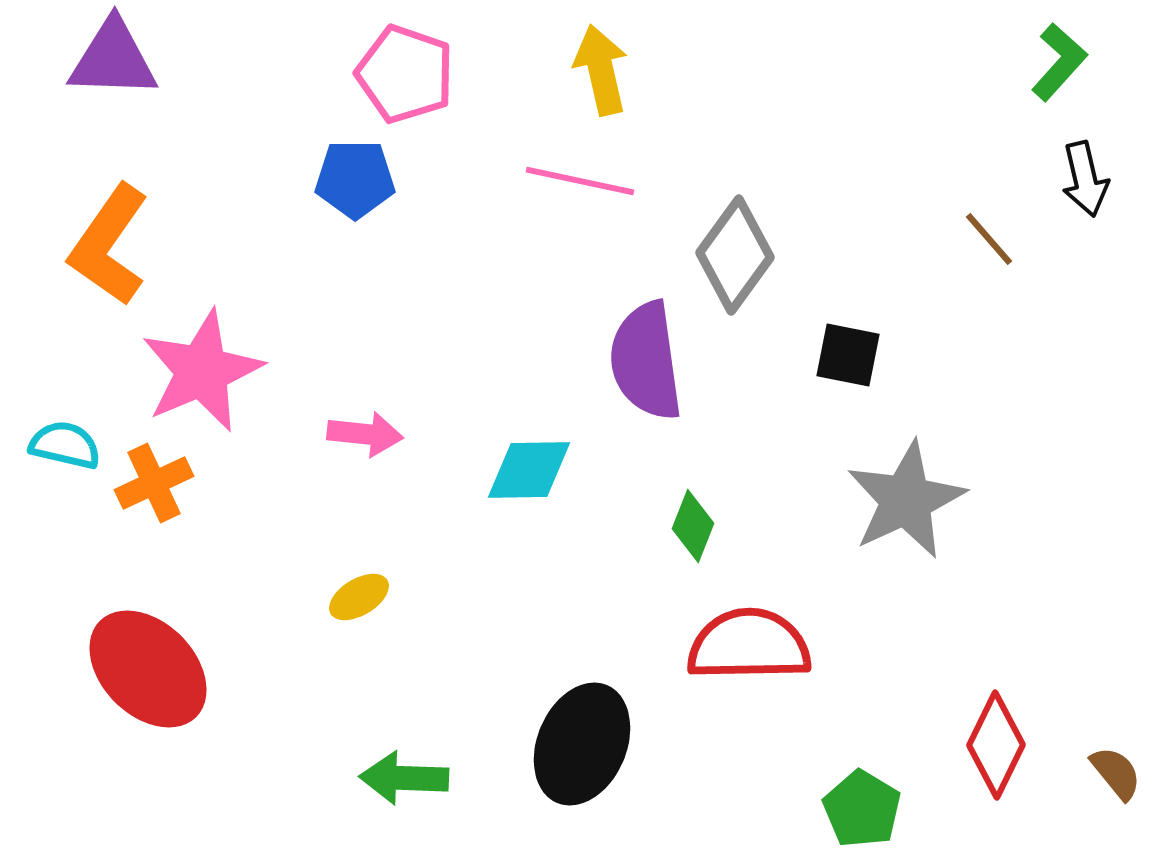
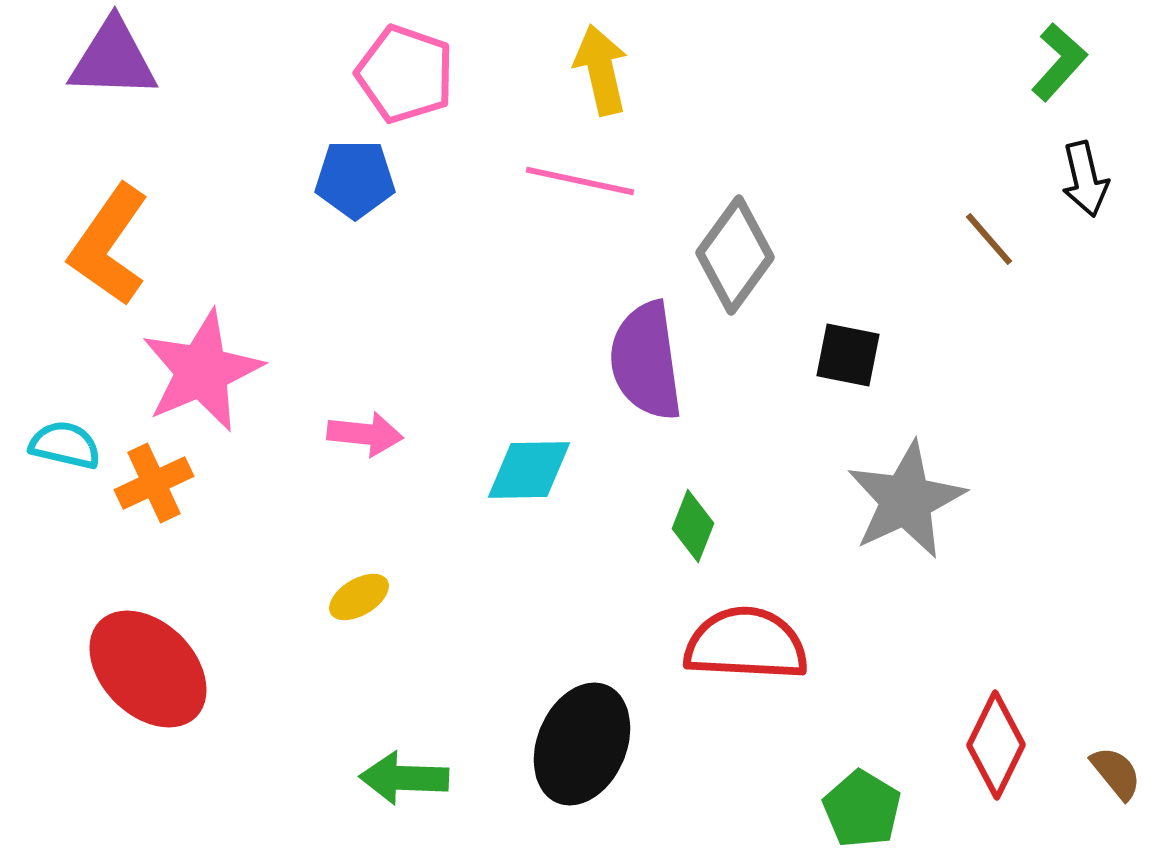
red semicircle: moved 3 px left, 1 px up; rotated 4 degrees clockwise
